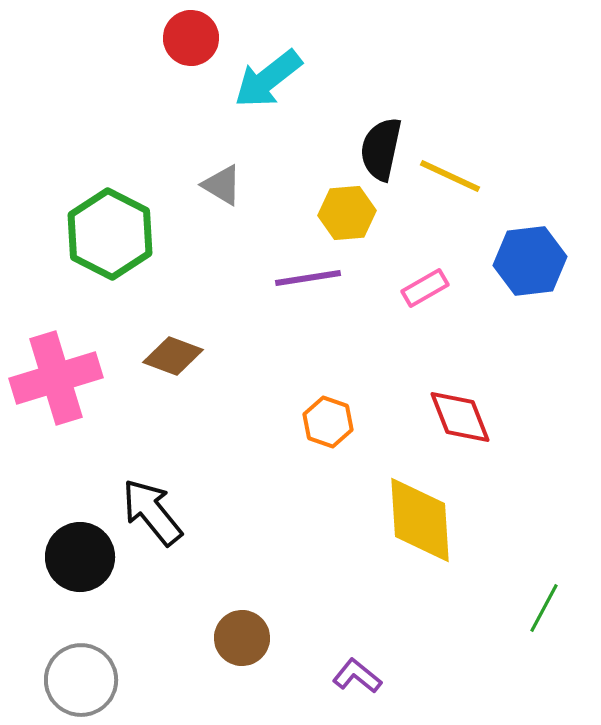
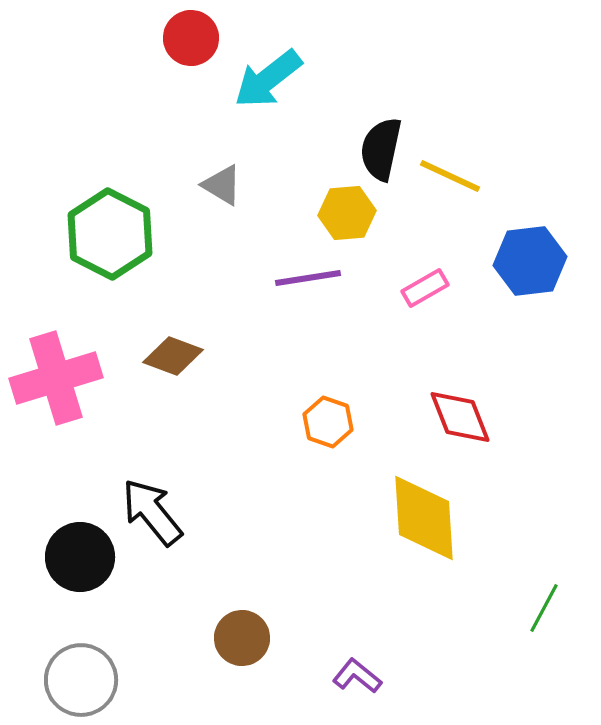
yellow diamond: moved 4 px right, 2 px up
